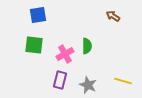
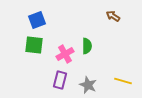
blue square: moved 1 px left, 5 px down; rotated 12 degrees counterclockwise
